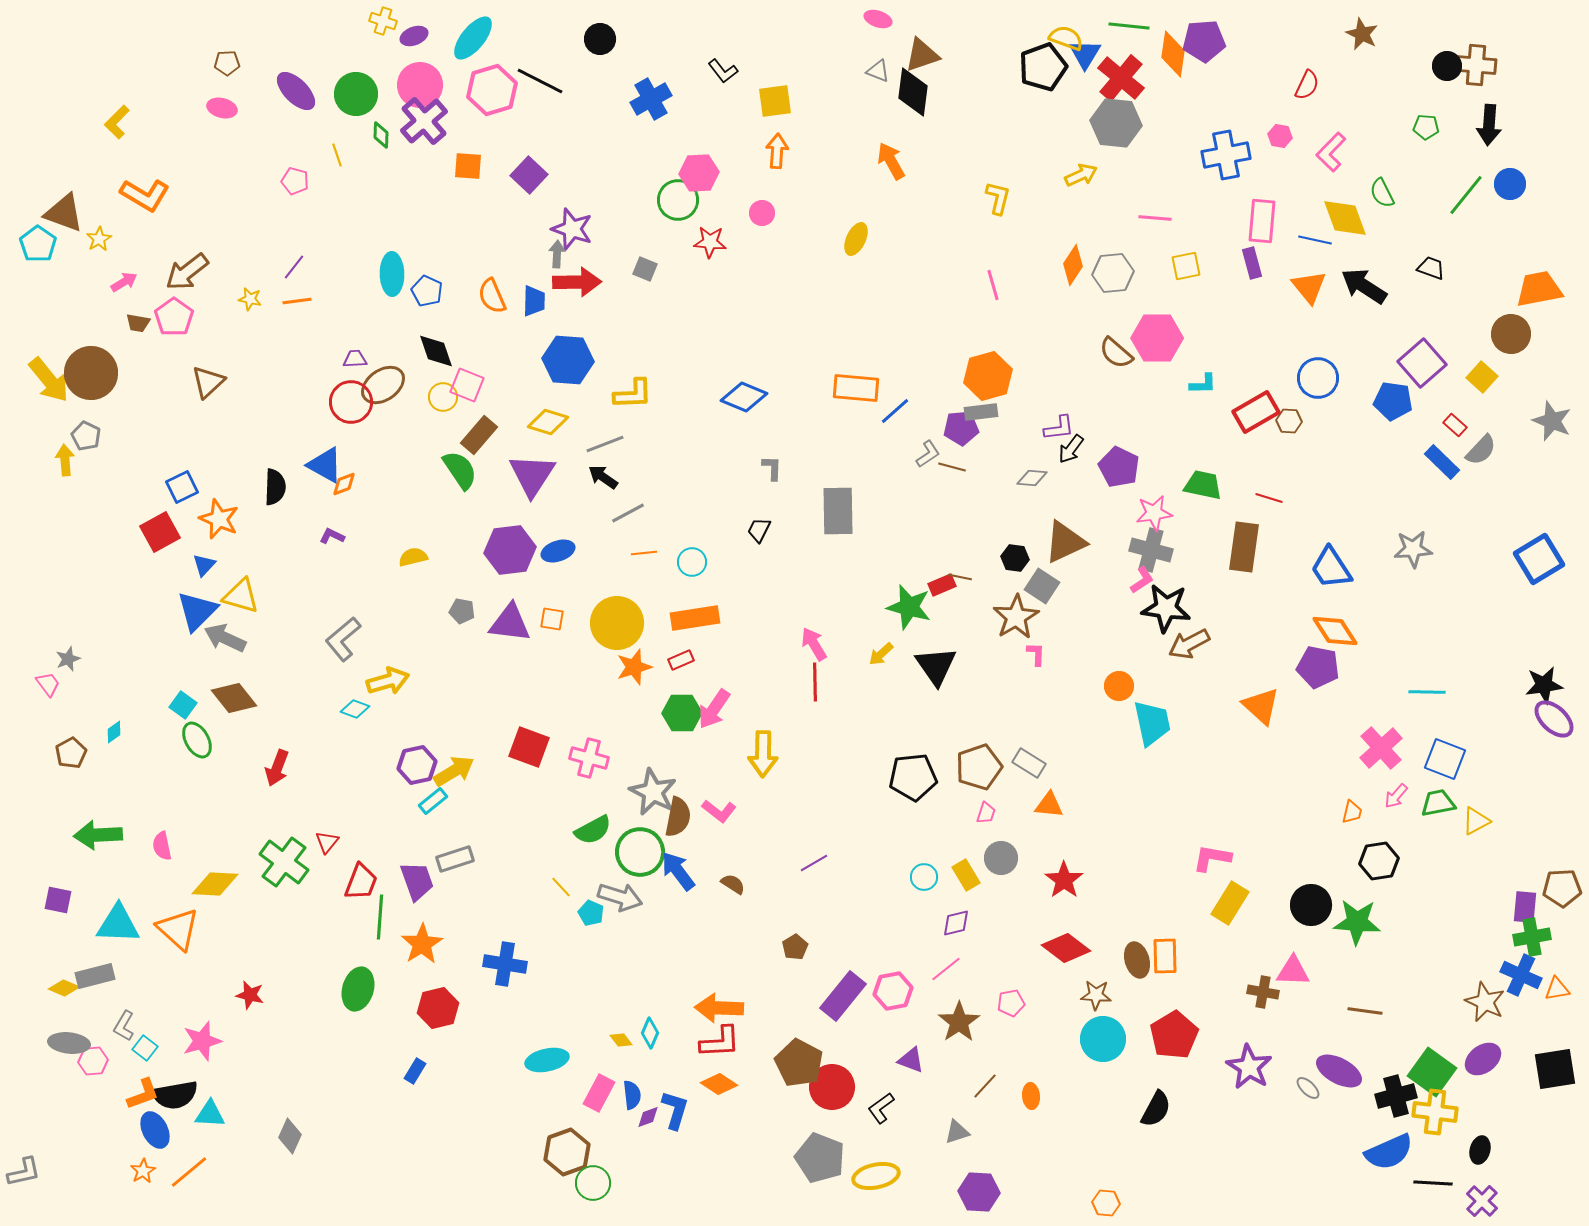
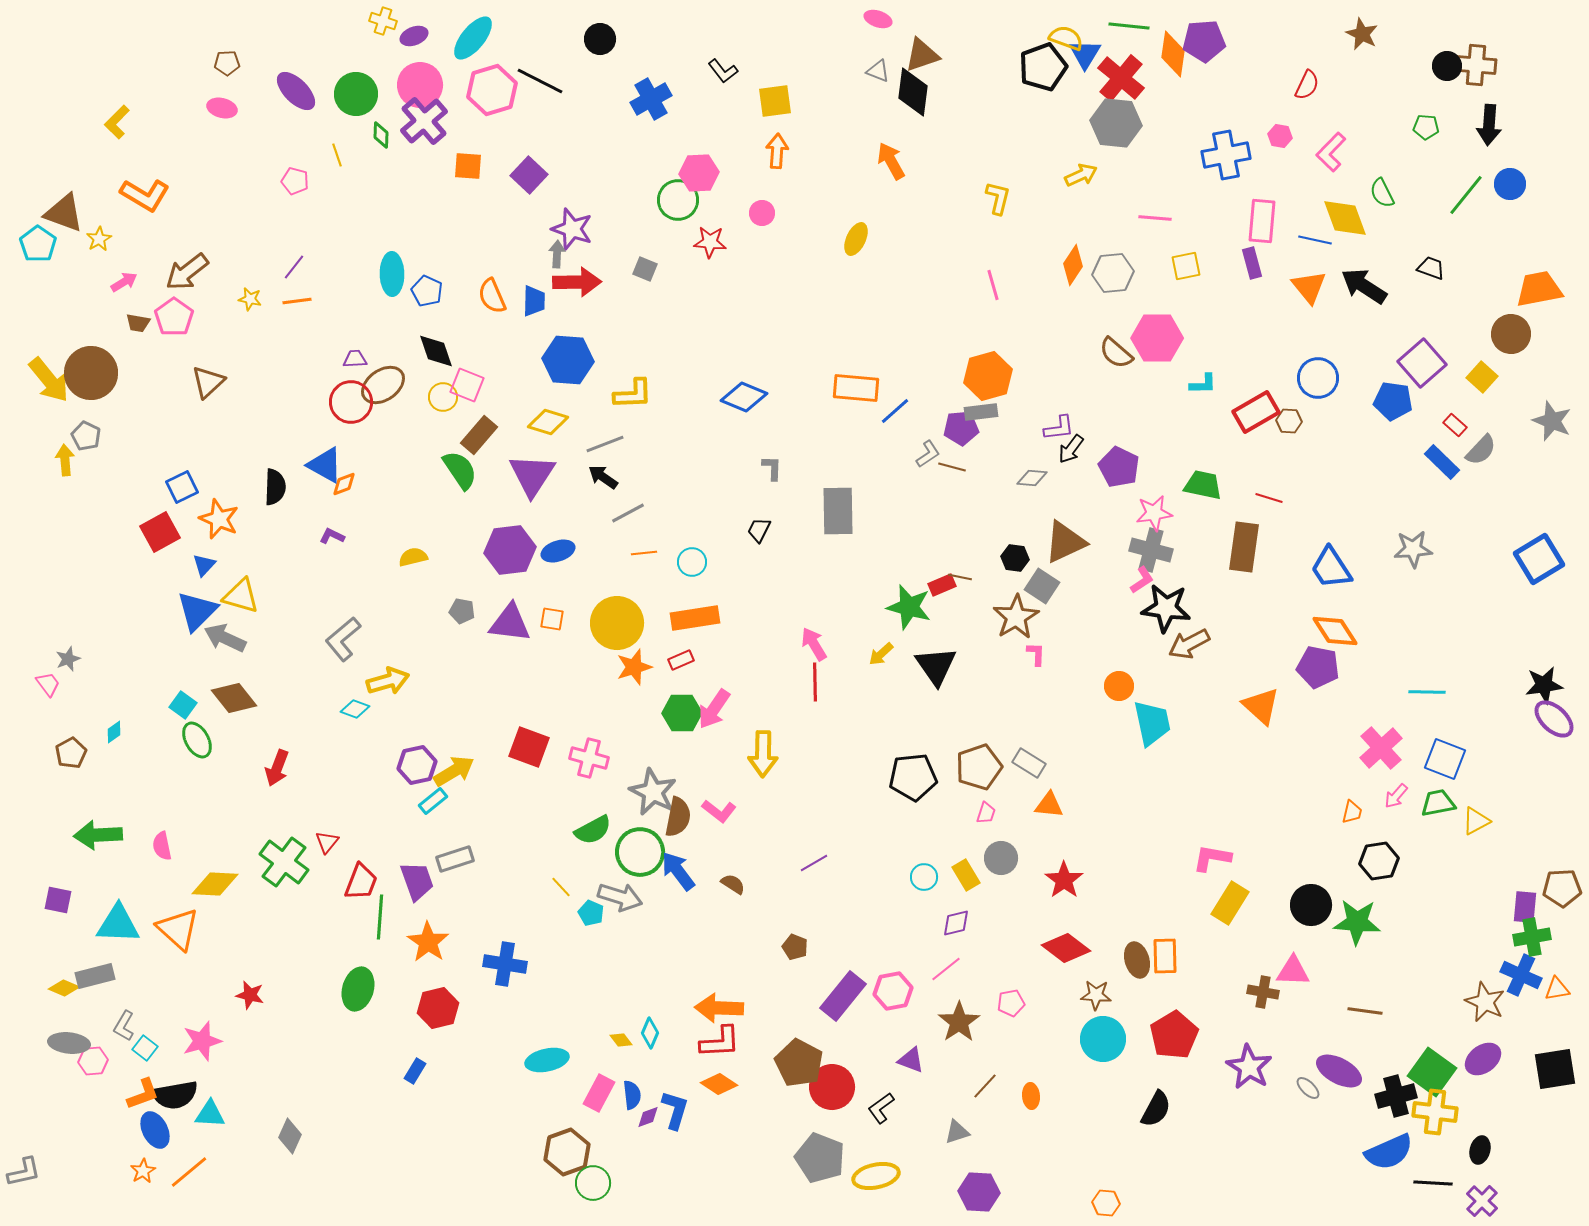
orange star at (422, 944): moved 6 px right, 2 px up; rotated 6 degrees counterclockwise
brown pentagon at (795, 947): rotated 20 degrees counterclockwise
